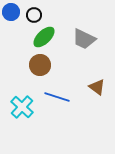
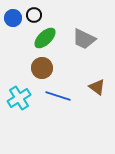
blue circle: moved 2 px right, 6 px down
green ellipse: moved 1 px right, 1 px down
brown circle: moved 2 px right, 3 px down
blue line: moved 1 px right, 1 px up
cyan cross: moved 3 px left, 9 px up; rotated 15 degrees clockwise
